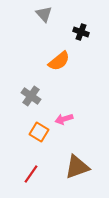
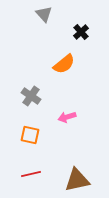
black cross: rotated 28 degrees clockwise
orange semicircle: moved 5 px right, 3 px down
pink arrow: moved 3 px right, 2 px up
orange square: moved 9 px left, 3 px down; rotated 18 degrees counterclockwise
brown triangle: moved 13 px down; rotated 8 degrees clockwise
red line: rotated 42 degrees clockwise
